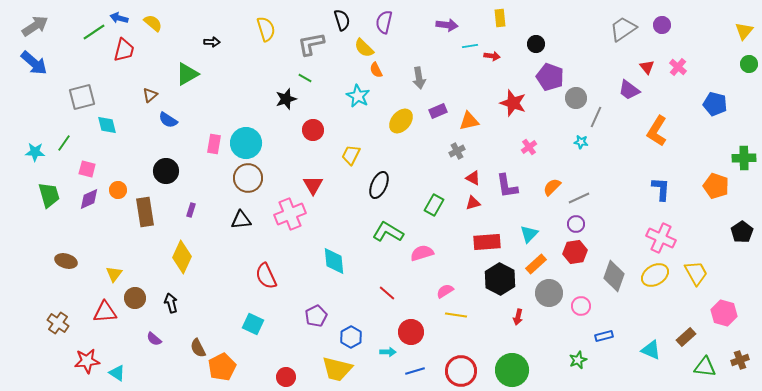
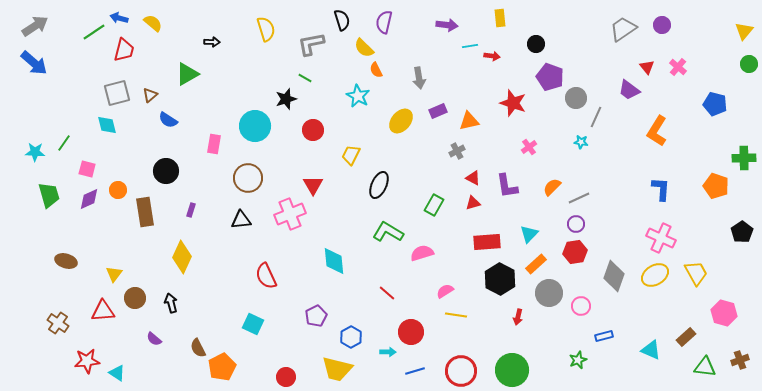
gray square at (82, 97): moved 35 px right, 4 px up
cyan circle at (246, 143): moved 9 px right, 17 px up
red triangle at (105, 312): moved 2 px left, 1 px up
